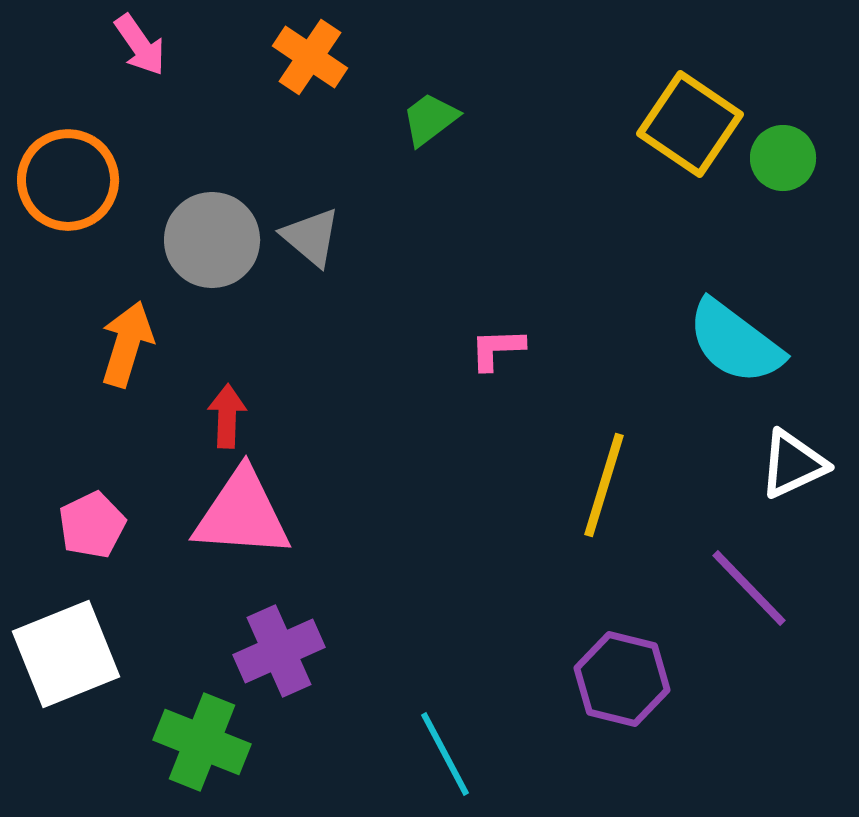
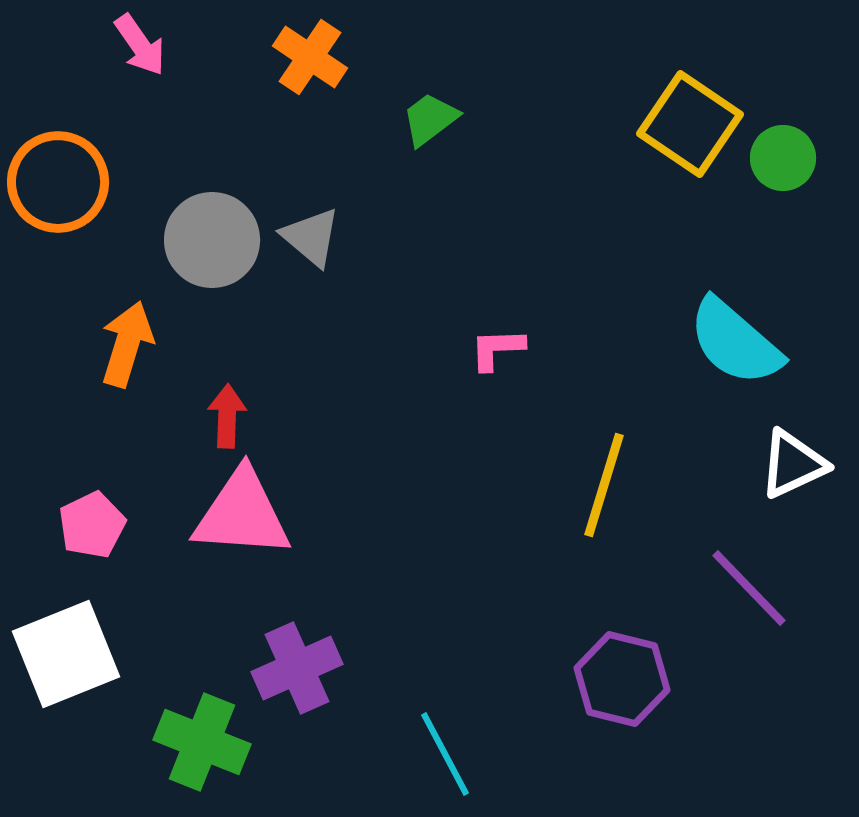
orange circle: moved 10 px left, 2 px down
cyan semicircle: rotated 4 degrees clockwise
purple cross: moved 18 px right, 17 px down
